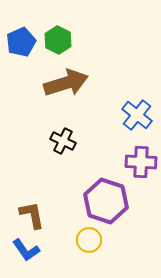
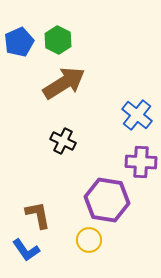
blue pentagon: moved 2 px left
brown arrow: moved 2 px left; rotated 15 degrees counterclockwise
purple hexagon: moved 1 px right, 1 px up; rotated 9 degrees counterclockwise
brown L-shape: moved 6 px right
